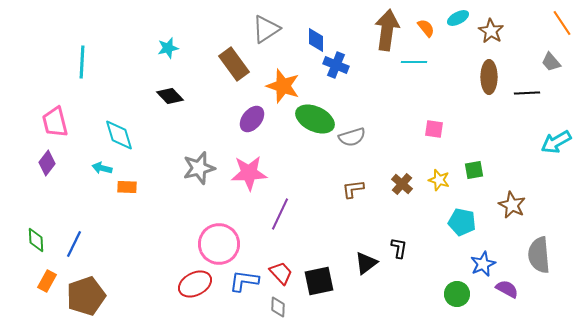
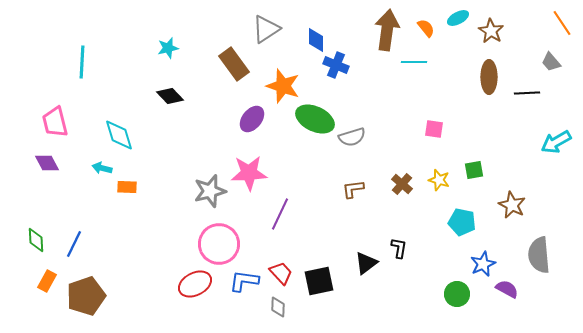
purple diamond at (47, 163): rotated 65 degrees counterclockwise
gray star at (199, 168): moved 11 px right, 23 px down
